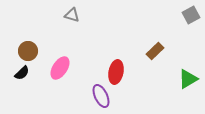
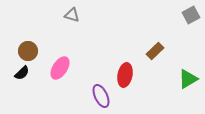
red ellipse: moved 9 px right, 3 px down
